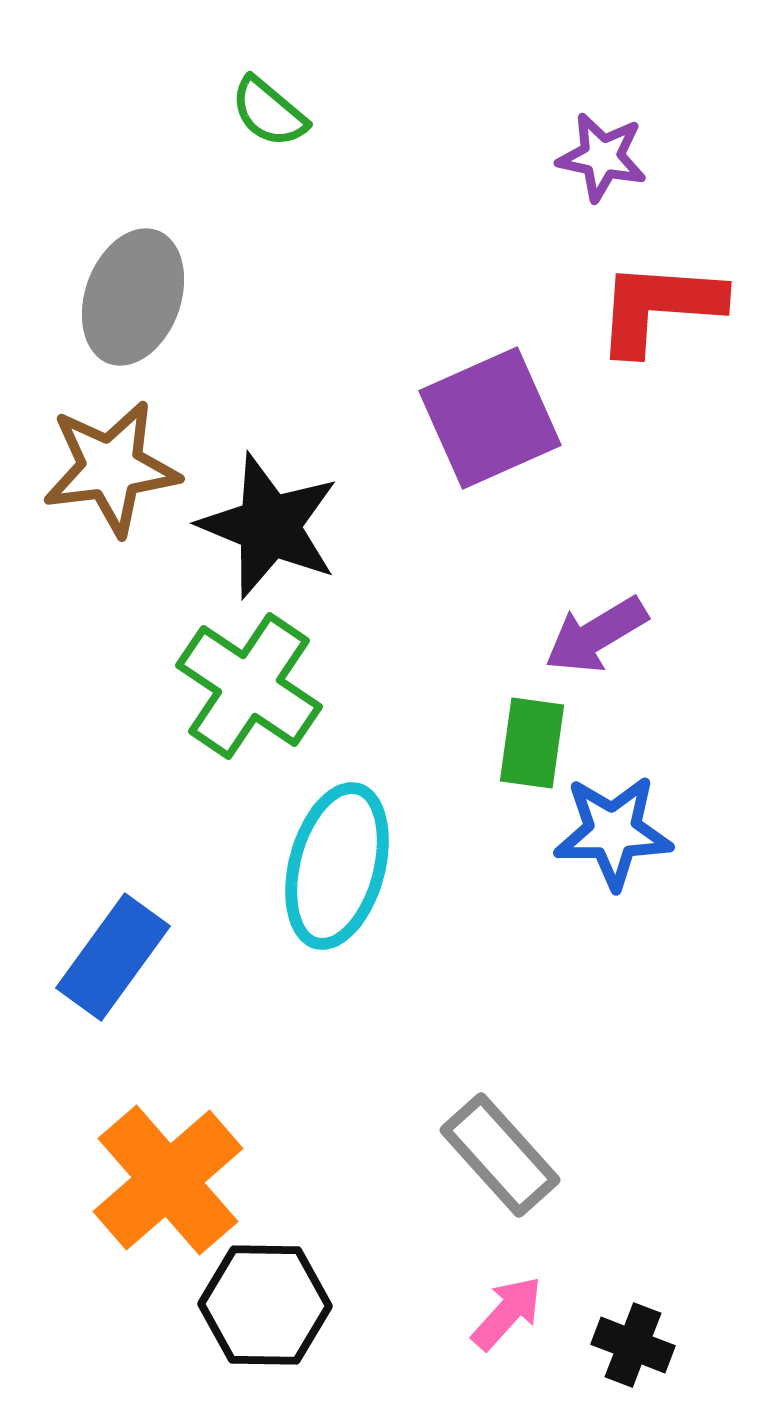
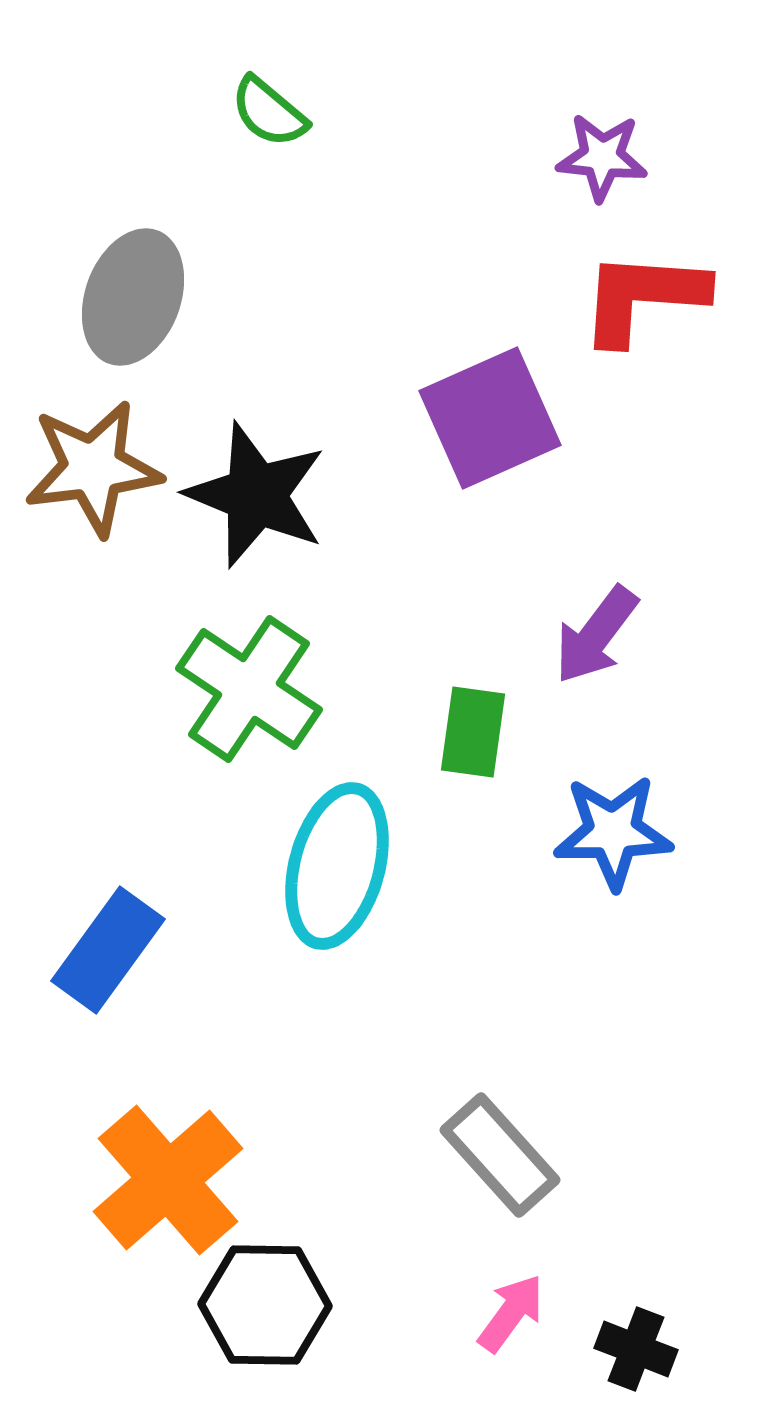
purple star: rotated 6 degrees counterclockwise
red L-shape: moved 16 px left, 10 px up
brown star: moved 18 px left
black star: moved 13 px left, 31 px up
purple arrow: rotated 22 degrees counterclockwise
green cross: moved 3 px down
green rectangle: moved 59 px left, 11 px up
blue rectangle: moved 5 px left, 7 px up
pink arrow: moved 4 px right; rotated 6 degrees counterclockwise
black cross: moved 3 px right, 4 px down
